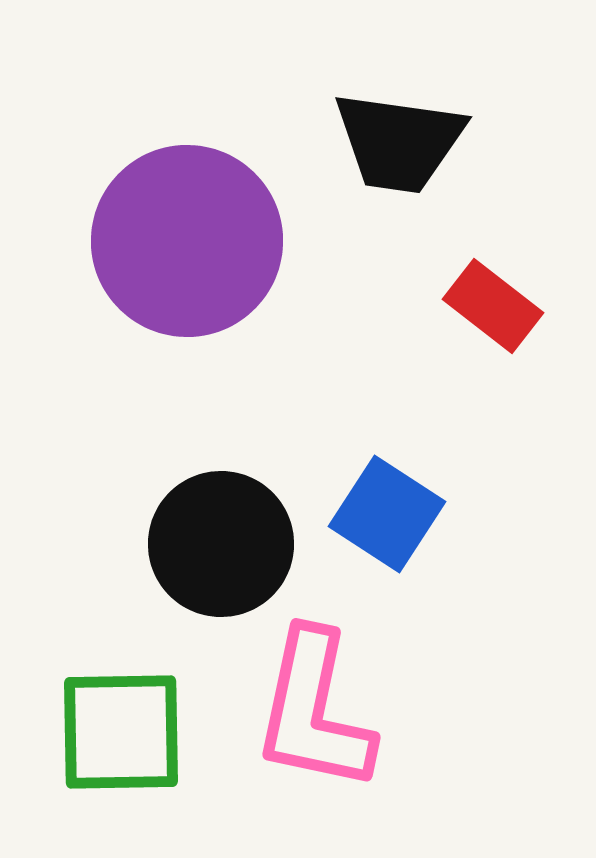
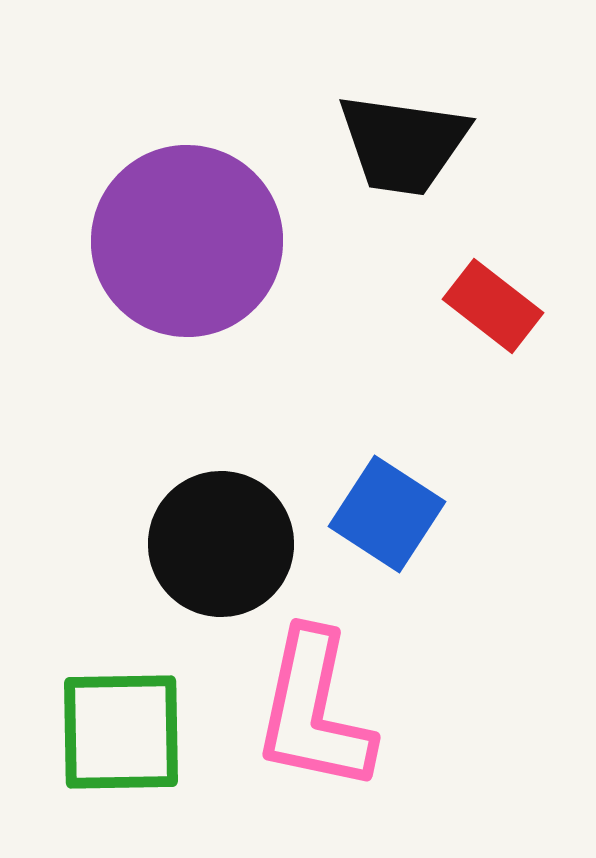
black trapezoid: moved 4 px right, 2 px down
